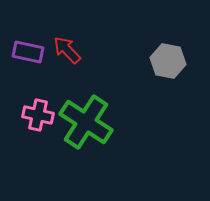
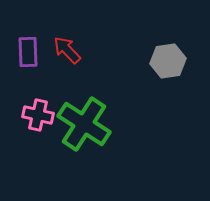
purple rectangle: rotated 76 degrees clockwise
gray hexagon: rotated 20 degrees counterclockwise
green cross: moved 2 px left, 2 px down
